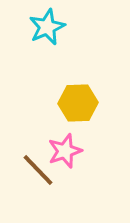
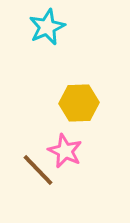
yellow hexagon: moved 1 px right
pink star: rotated 28 degrees counterclockwise
